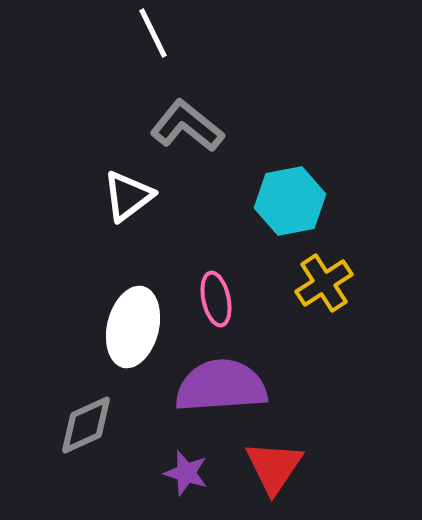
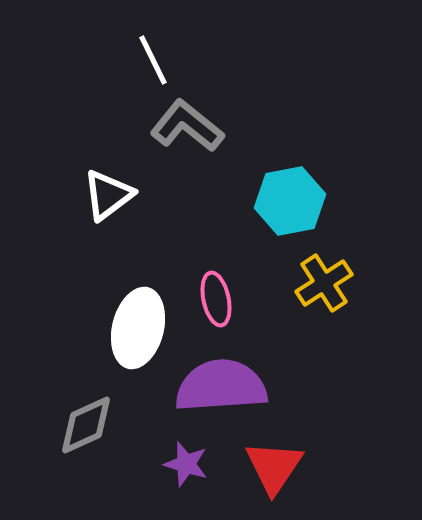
white line: moved 27 px down
white triangle: moved 20 px left, 1 px up
white ellipse: moved 5 px right, 1 px down
purple star: moved 9 px up
